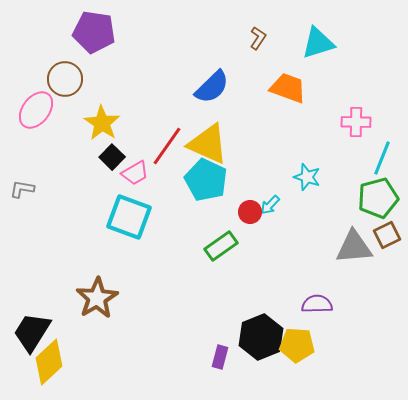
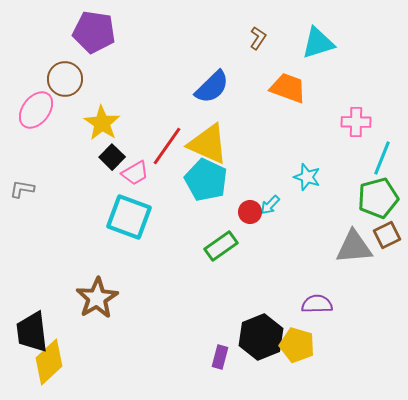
black trapezoid: rotated 39 degrees counterclockwise
yellow pentagon: rotated 12 degrees clockwise
